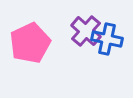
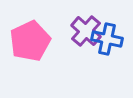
pink pentagon: moved 2 px up
